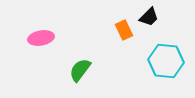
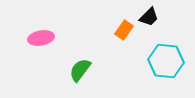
orange rectangle: rotated 60 degrees clockwise
